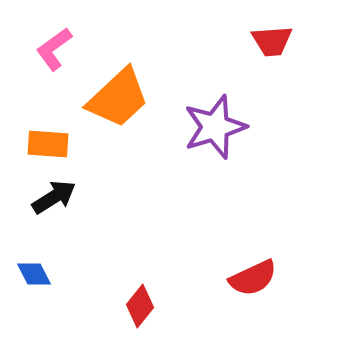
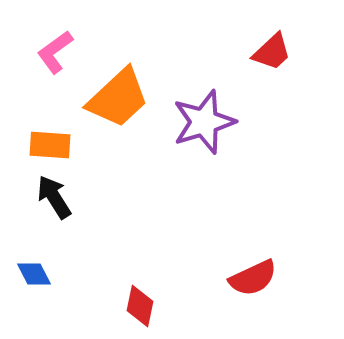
red trapezoid: moved 11 px down; rotated 39 degrees counterclockwise
pink L-shape: moved 1 px right, 3 px down
purple star: moved 11 px left, 5 px up
orange rectangle: moved 2 px right, 1 px down
black arrow: rotated 90 degrees counterclockwise
red diamond: rotated 27 degrees counterclockwise
